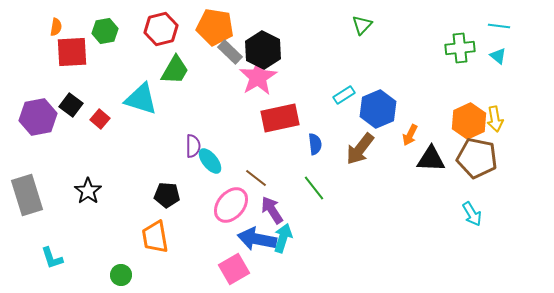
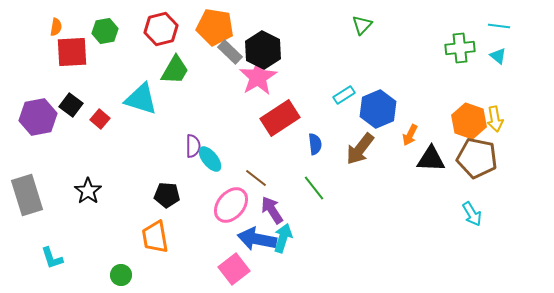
red rectangle at (280, 118): rotated 21 degrees counterclockwise
orange hexagon at (469, 121): rotated 16 degrees counterclockwise
cyan ellipse at (210, 161): moved 2 px up
pink square at (234, 269): rotated 8 degrees counterclockwise
